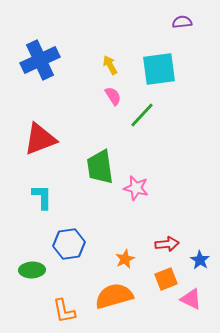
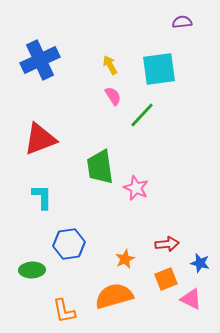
pink star: rotated 10 degrees clockwise
blue star: moved 3 px down; rotated 18 degrees counterclockwise
